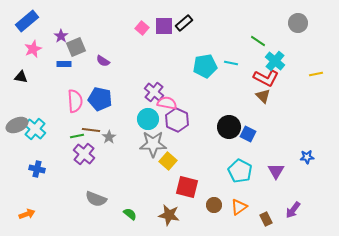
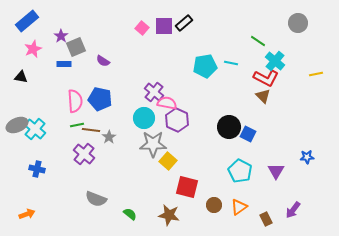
cyan circle at (148, 119): moved 4 px left, 1 px up
green line at (77, 136): moved 11 px up
